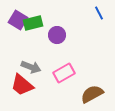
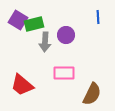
blue line: moved 1 px left, 4 px down; rotated 24 degrees clockwise
green rectangle: moved 1 px right, 1 px down
purple circle: moved 9 px right
gray arrow: moved 14 px right, 25 px up; rotated 72 degrees clockwise
pink rectangle: rotated 30 degrees clockwise
brown semicircle: rotated 145 degrees clockwise
